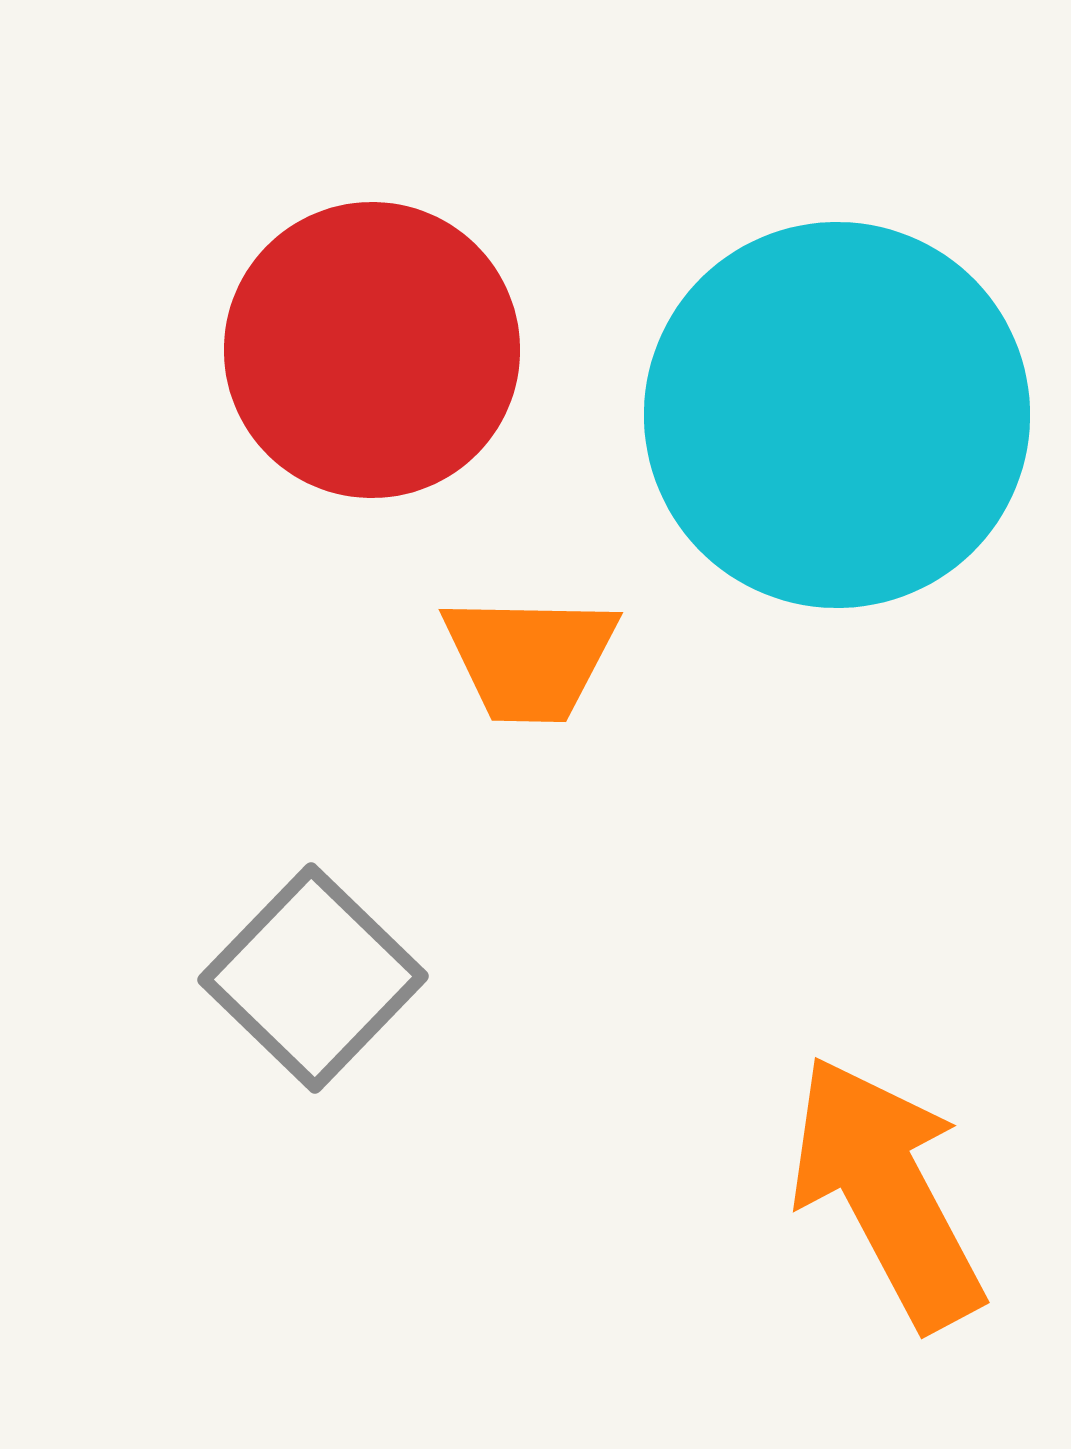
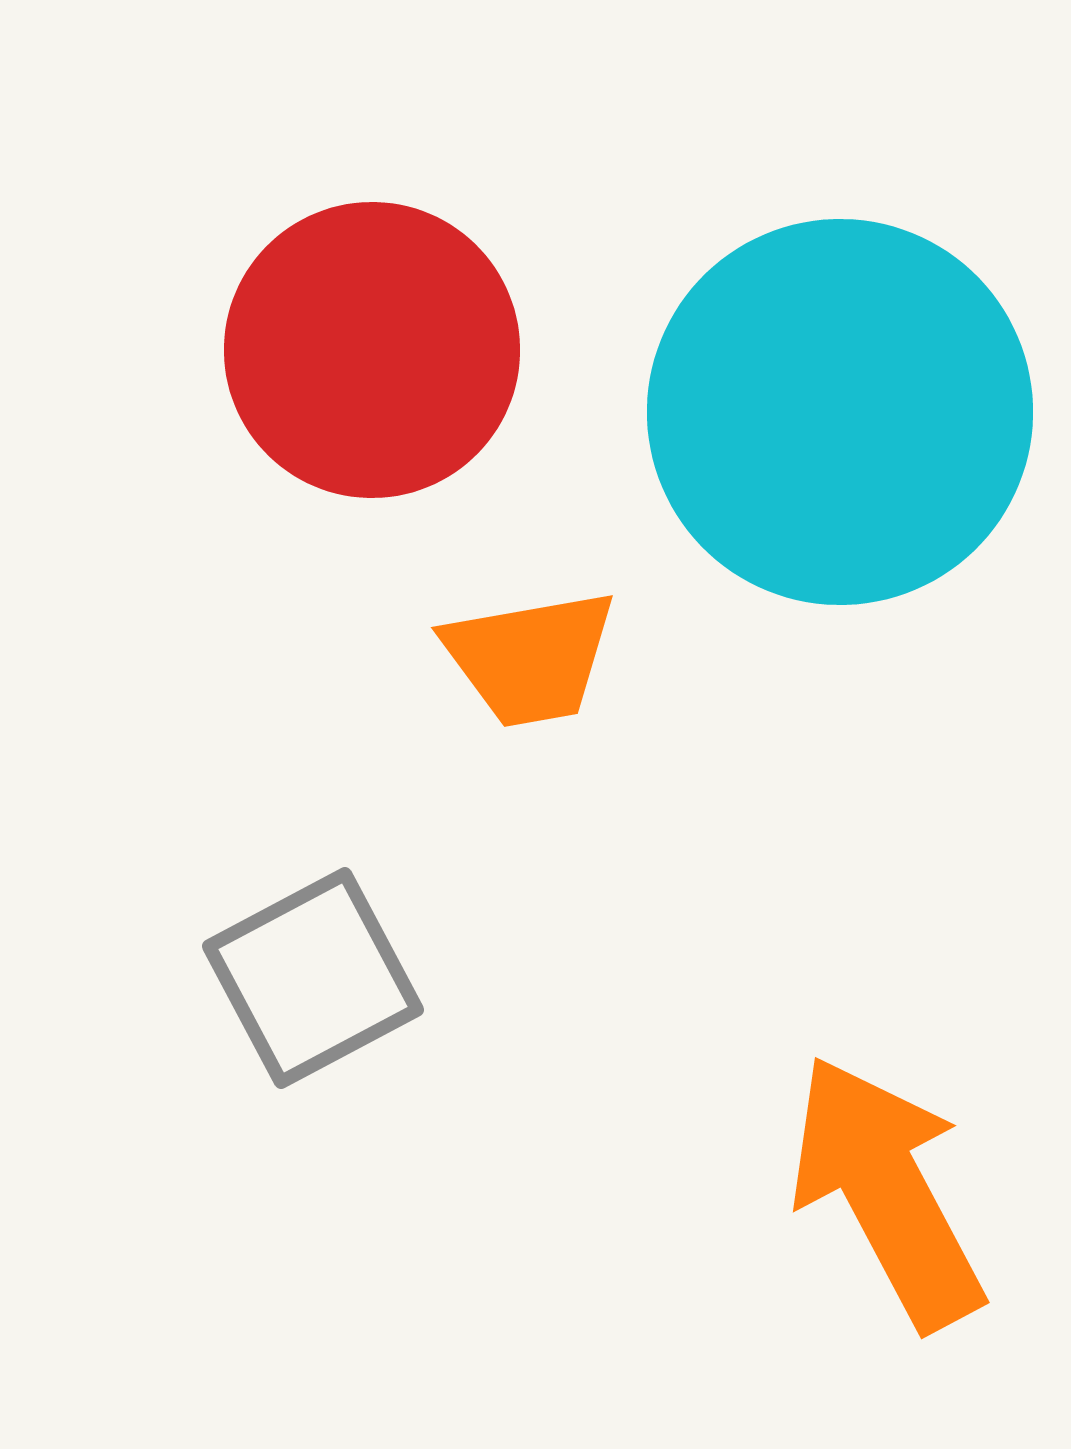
cyan circle: moved 3 px right, 3 px up
orange trapezoid: rotated 11 degrees counterclockwise
gray square: rotated 18 degrees clockwise
